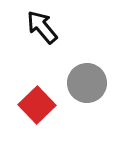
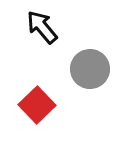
gray circle: moved 3 px right, 14 px up
